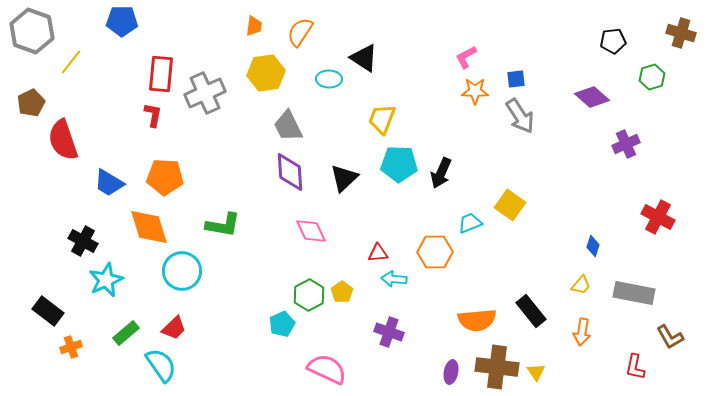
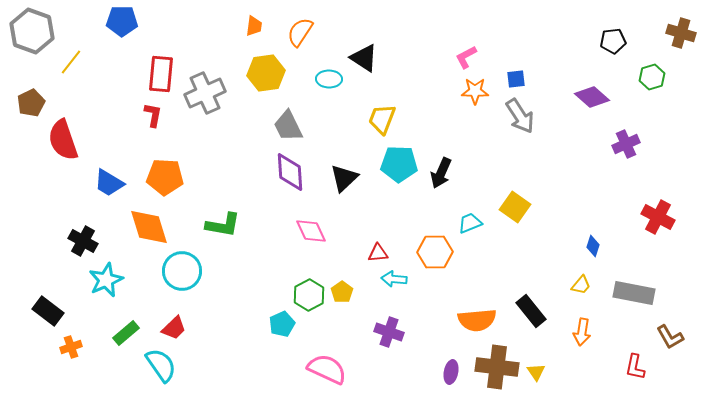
yellow square at (510, 205): moved 5 px right, 2 px down
